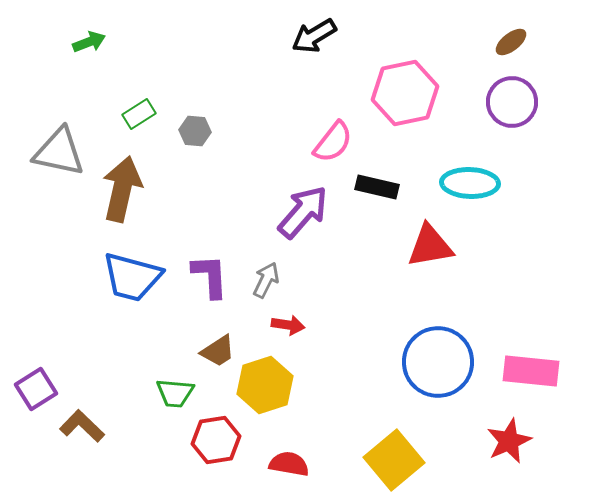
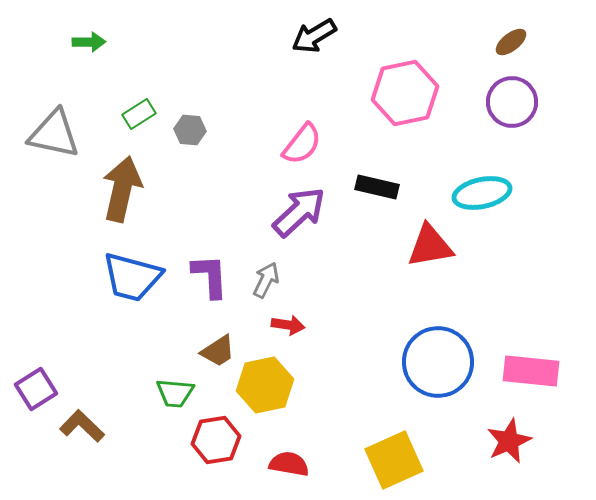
green arrow: rotated 20 degrees clockwise
gray hexagon: moved 5 px left, 1 px up
pink semicircle: moved 31 px left, 2 px down
gray triangle: moved 5 px left, 18 px up
cyan ellipse: moved 12 px right, 10 px down; rotated 14 degrees counterclockwise
purple arrow: moved 4 px left; rotated 6 degrees clockwise
yellow hexagon: rotated 6 degrees clockwise
yellow square: rotated 16 degrees clockwise
